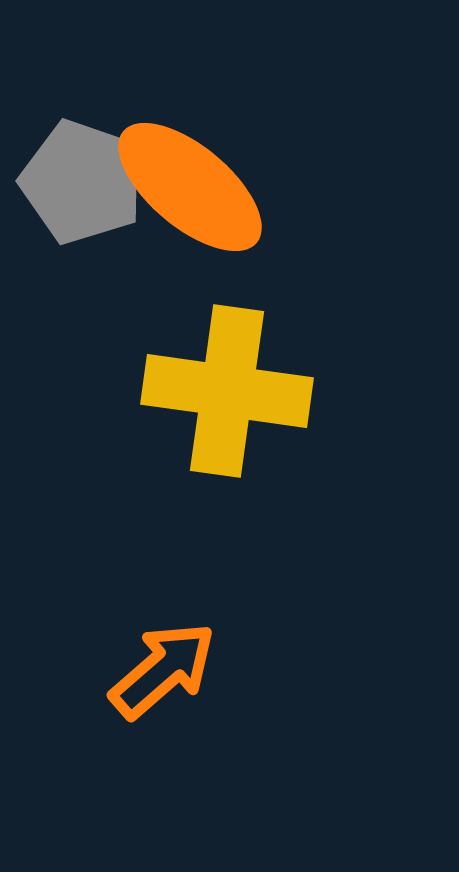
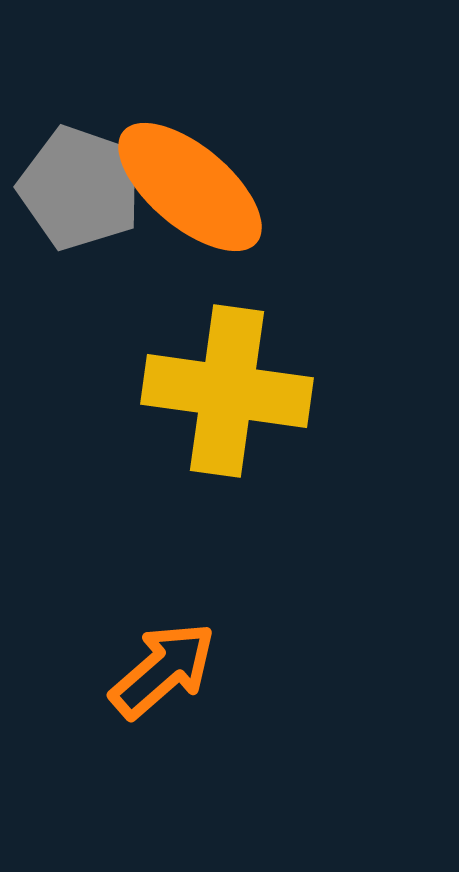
gray pentagon: moved 2 px left, 6 px down
